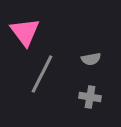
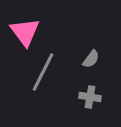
gray semicircle: rotated 42 degrees counterclockwise
gray line: moved 1 px right, 2 px up
